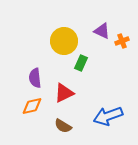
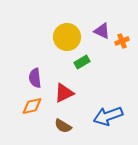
yellow circle: moved 3 px right, 4 px up
green rectangle: moved 1 px right, 1 px up; rotated 35 degrees clockwise
